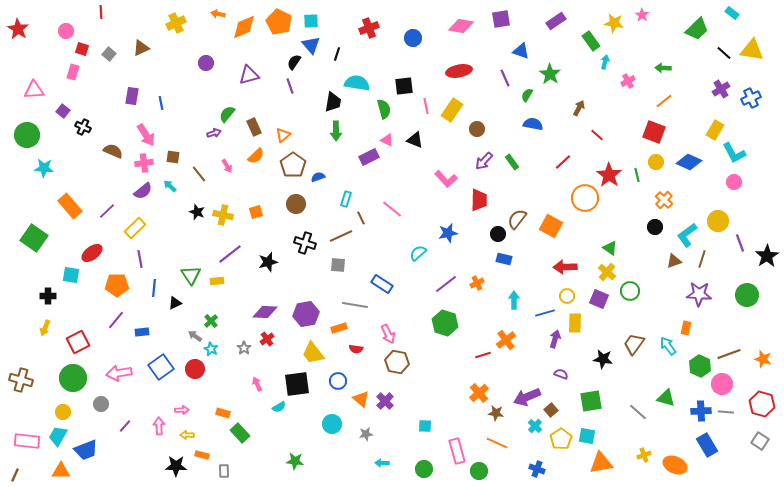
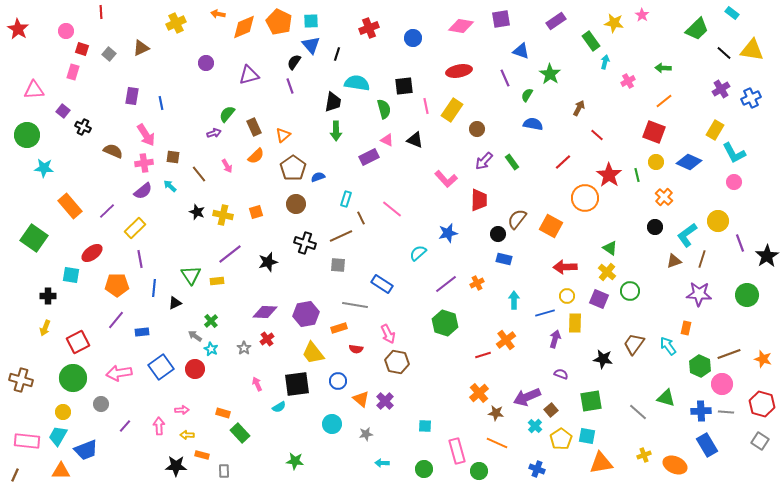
brown pentagon at (293, 165): moved 3 px down
orange cross at (664, 200): moved 3 px up
